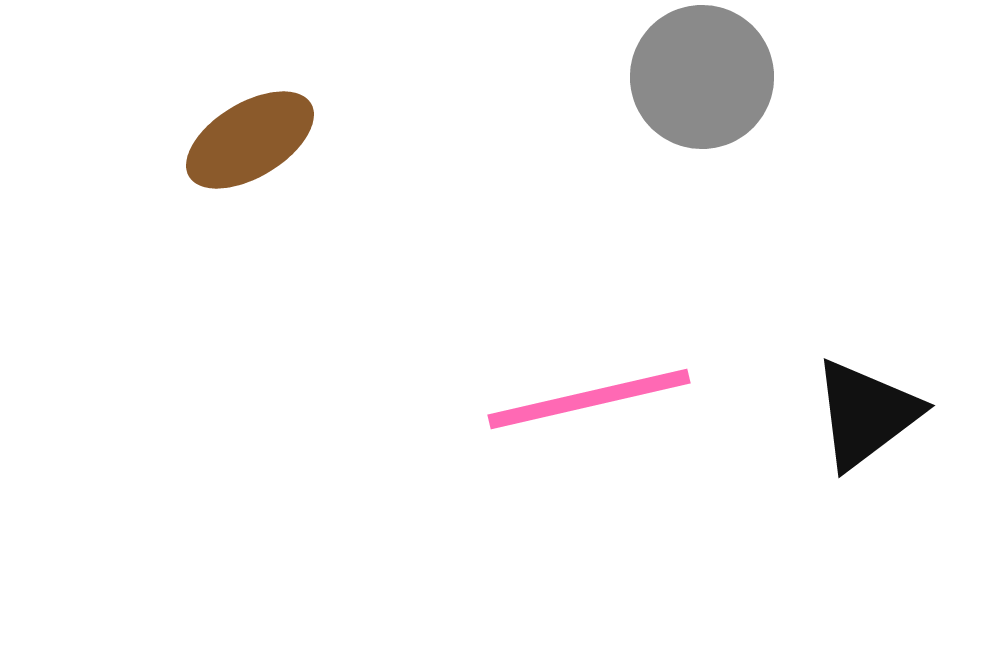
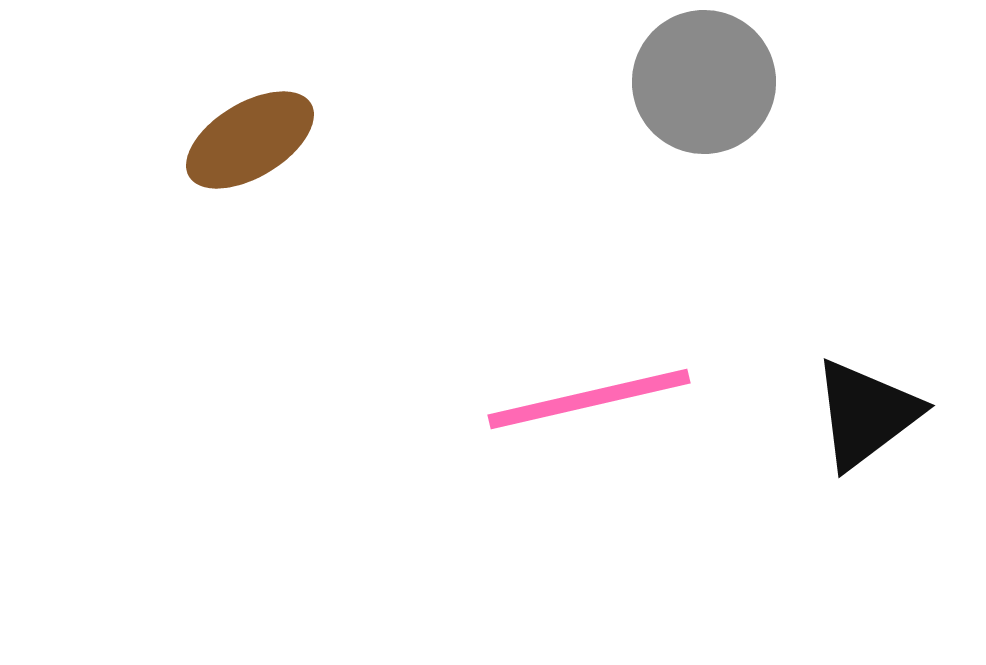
gray circle: moved 2 px right, 5 px down
